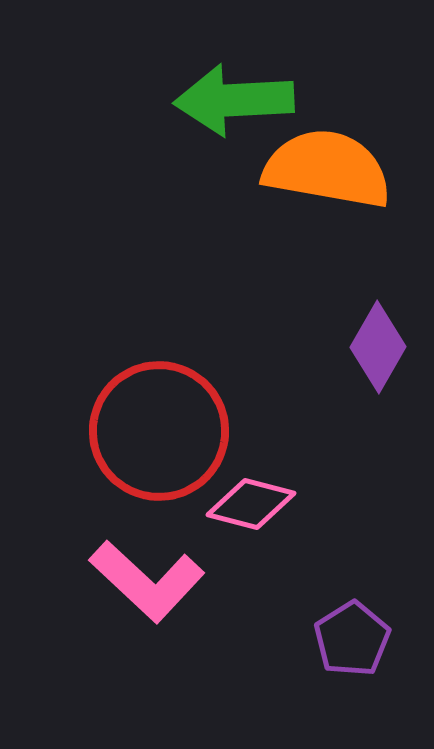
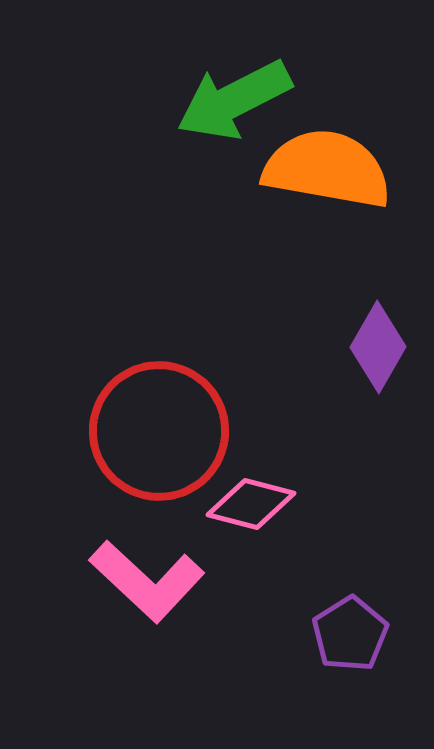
green arrow: rotated 24 degrees counterclockwise
purple pentagon: moved 2 px left, 5 px up
